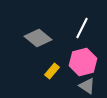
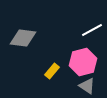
white line: moved 10 px right, 2 px down; rotated 35 degrees clockwise
gray diamond: moved 15 px left; rotated 32 degrees counterclockwise
